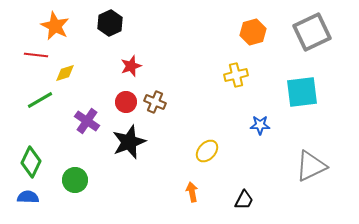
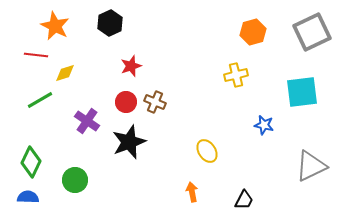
blue star: moved 4 px right; rotated 12 degrees clockwise
yellow ellipse: rotated 75 degrees counterclockwise
